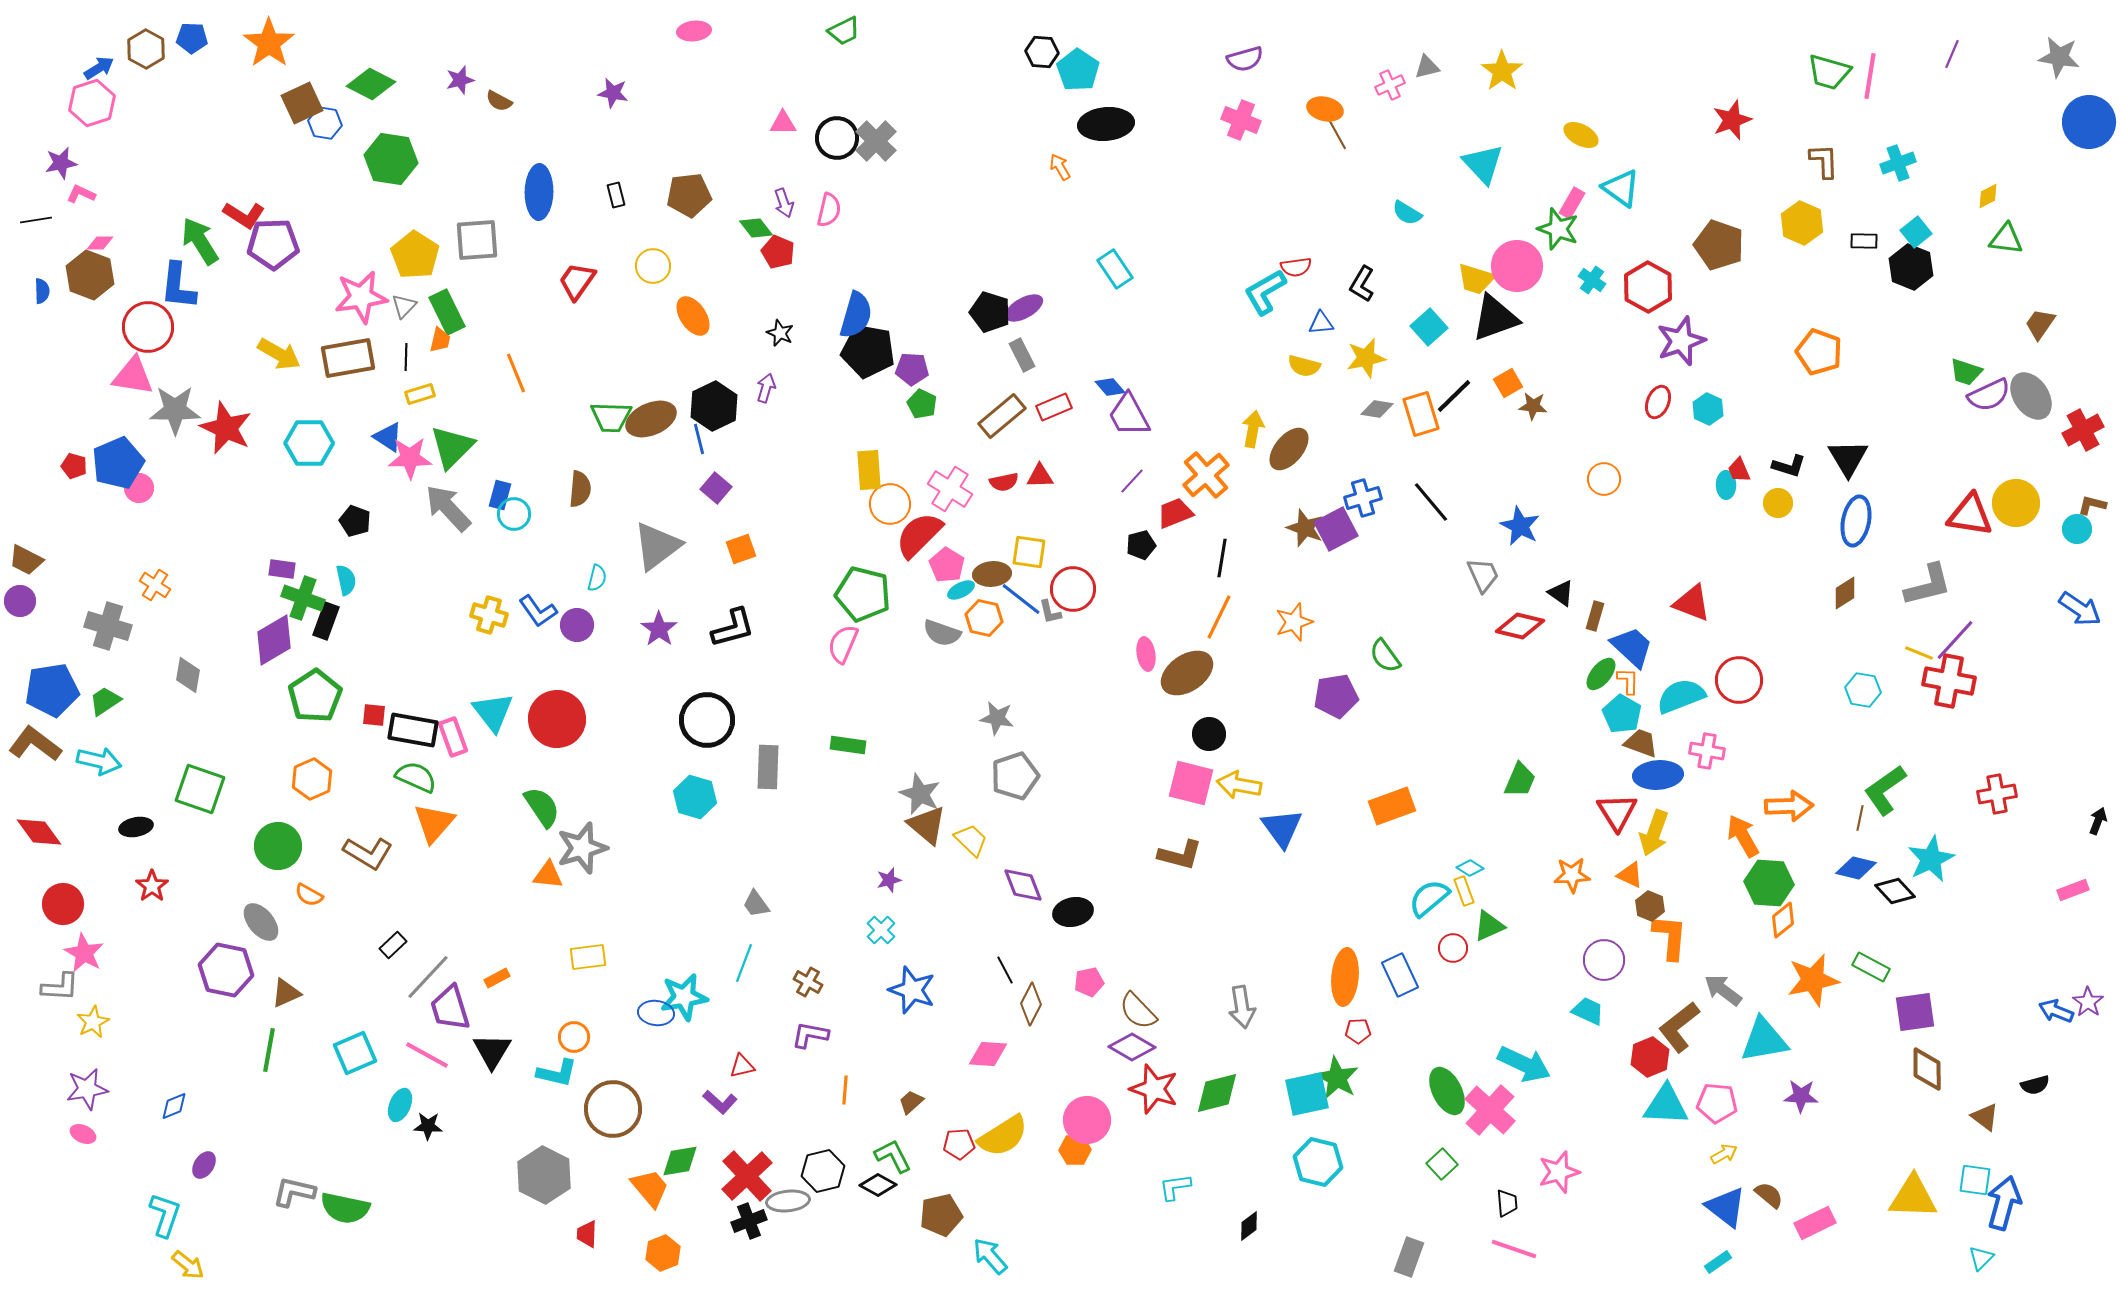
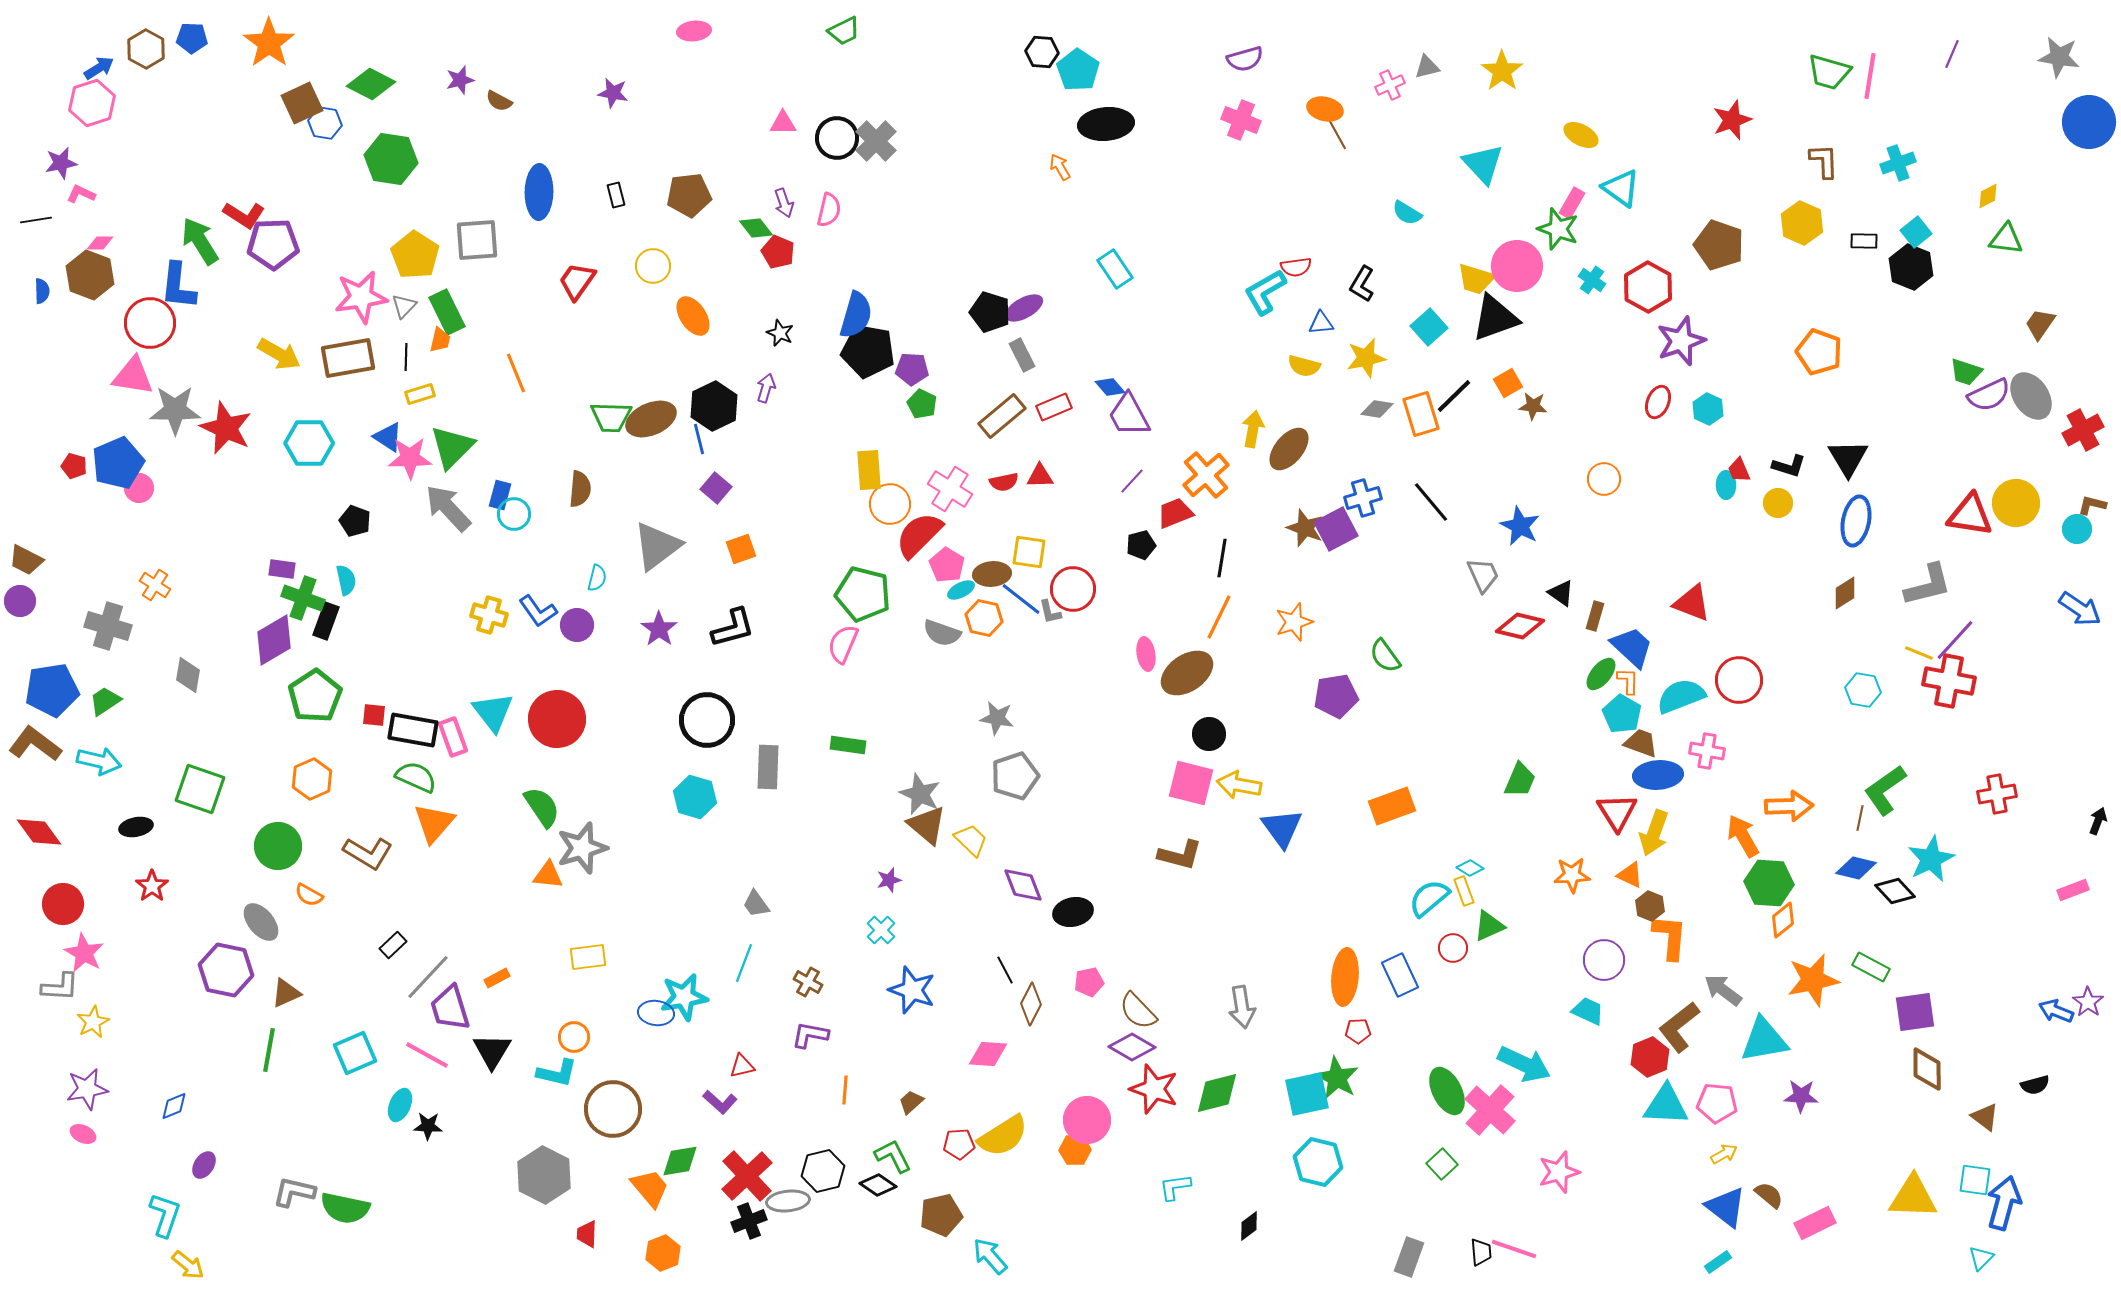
red circle at (148, 327): moved 2 px right, 4 px up
black diamond at (878, 1185): rotated 6 degrees clockwise
black trapezoid at (1507, 1203): moved 26 px left, 49 px down
